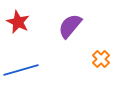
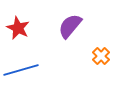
red star: moved 6 px down
orange cross: moved 3 px up
